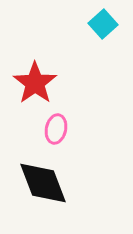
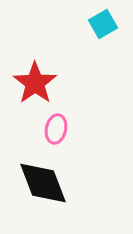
cyan square: rotated 12 degrees clockwise
